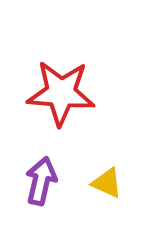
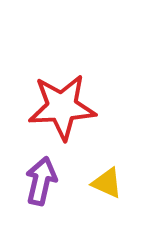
red star: moved 1 px right, 14 px down; rotated 8 degrees counterclockwise
